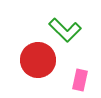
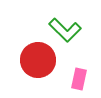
pink rectangle: moved 1 px left, 1 px up
